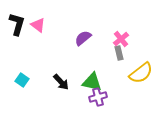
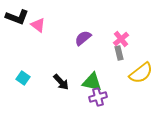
black L-shape: moved 7 px up; rotated 95 degrees clockwise
cyan square: moved 1 px right, 2 px up
